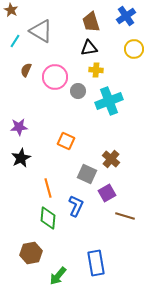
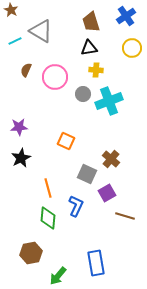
cyan line: rotated 32 degrees clockwise
yellow circle: moved 2 px left, 1 px up
gray circle: moved 5 px right, 3 px down
